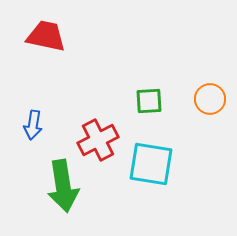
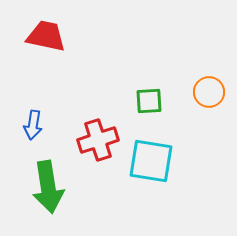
orange circle: moved 1 px left, 7 px up
red cross: rotated 9 degrees clockwise
cyan square: moved 3 px up
green arrow: moved 15 px left, 1 px down
